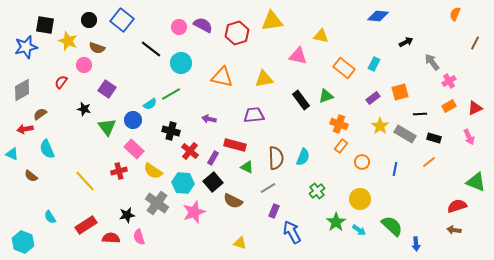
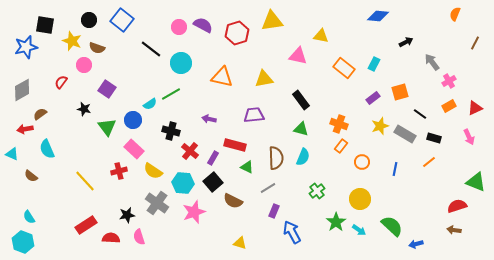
yellow star at (68, 41): moved 4 px right
green triangle at (326, 96): moved 25 px left, 33 px down; rotated 35 degrees clockwise
black line at (420, 114): rotated 40 degrees clockwise
yellow star at (380, 126): rotated 18 degrees clockwise
cyan semicircle at (50, 217): moved 21 px left
blue arrow at (416, 244): rotated 80 degrees clockwise
